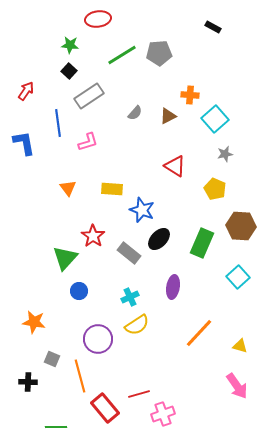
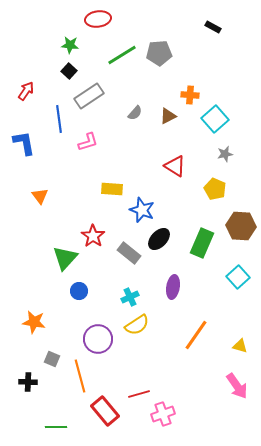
blue line at (58, 123): moved 1 px right, 4 px up
orange triangle at (68, 188): moved 28 px left, 8 px down
orange line at (199, 333): moved 3 px left, 2 px down; rotated 8 degrees counterclockwise
red rectangle at (105, 408): moved 3 px down
